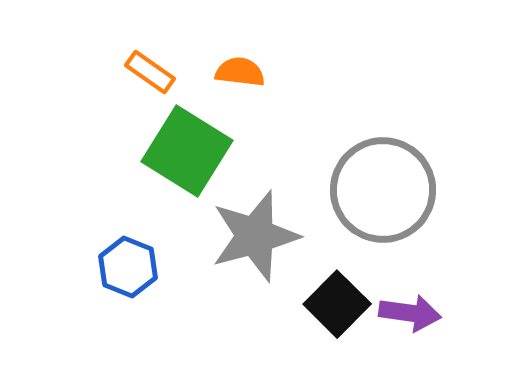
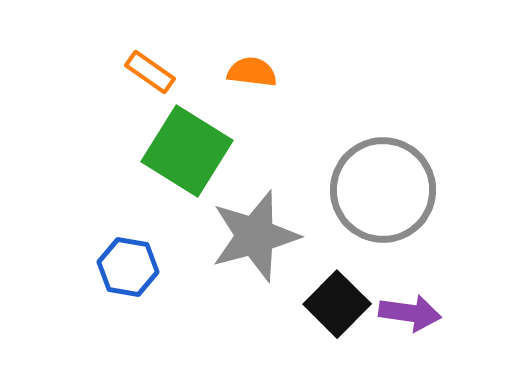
orange semicircle: moved 12 px right
blue hexagon: rotated 12 degrees counterclockwise
